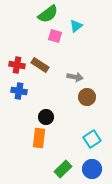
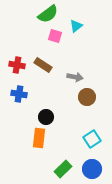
brown rectangle: moved 3 px right
blue cross: moved 3 px down
